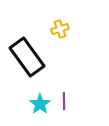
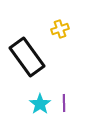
purple line: moved 2 px down
